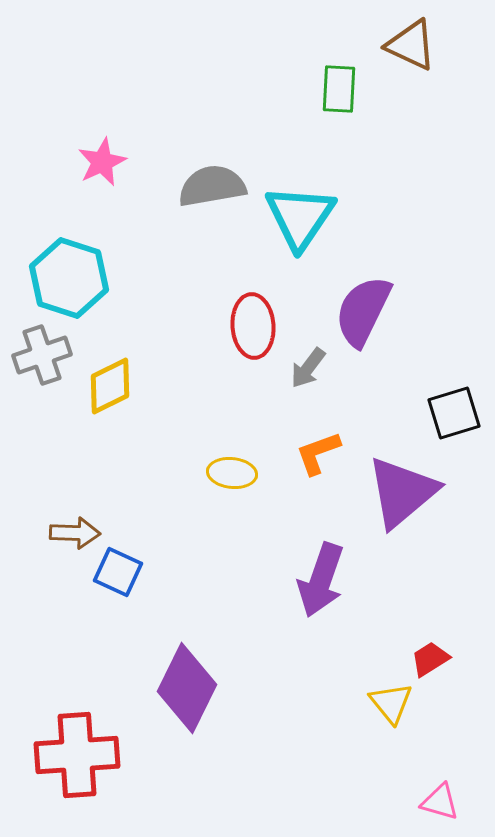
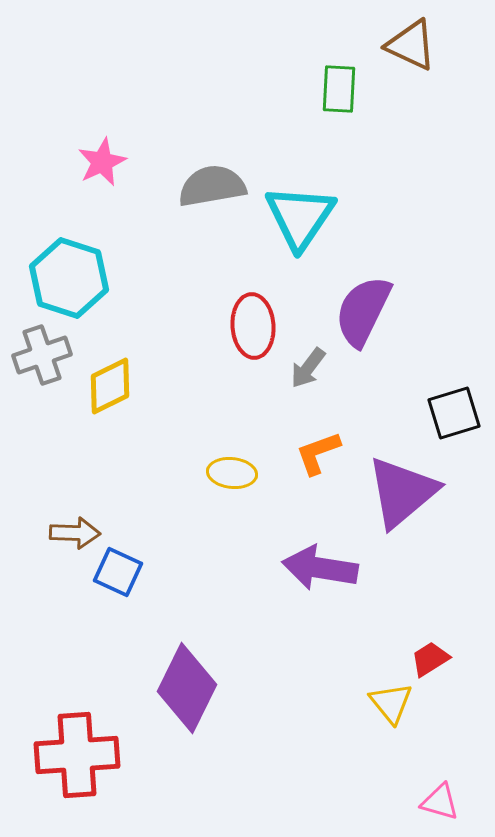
purple arrow: moved 1 px left, 12 px up; rotated 80 degrees clockwise
